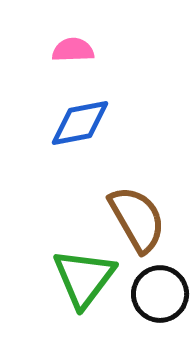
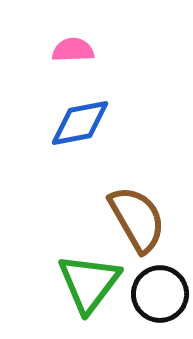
green triangle: moved 5 px right, 5 px down
